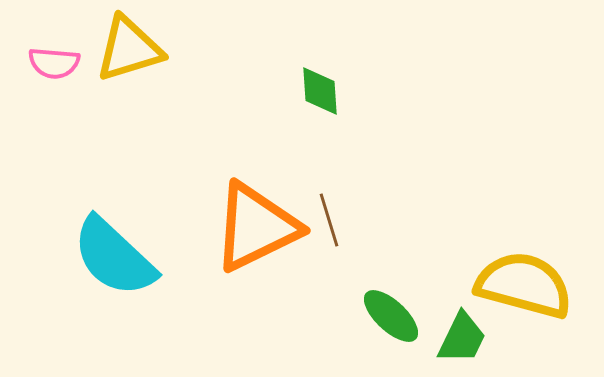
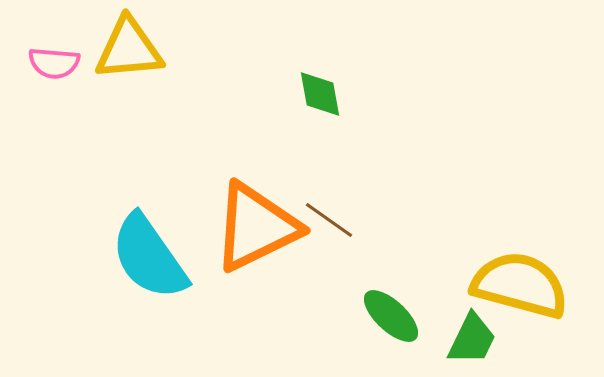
yellow triangle: rotated 12 degrees clockwise
green diamond: moved 3 px down; rotated 6 degrees counterclockwise
brown line: rotated 38 degrees counterclockwise
cyan semicircle: moved 35 px right; rotated 12 degrees clockwise
yellow semicircle: moved 4 px left
green trapezoid: moved 10 px right, 1 px down
